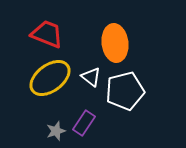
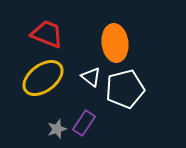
yellow ellipse: moved 7 px left
white pentagon: moved 2 px up
gray star: moved 1 px right, 2 px up
